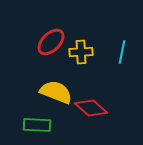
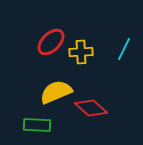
cyan line: moved 2 px right, 3 px up; rotated 15 degrees clockwise
yellow semicircle: rotated 44 degrees counterclockwise
